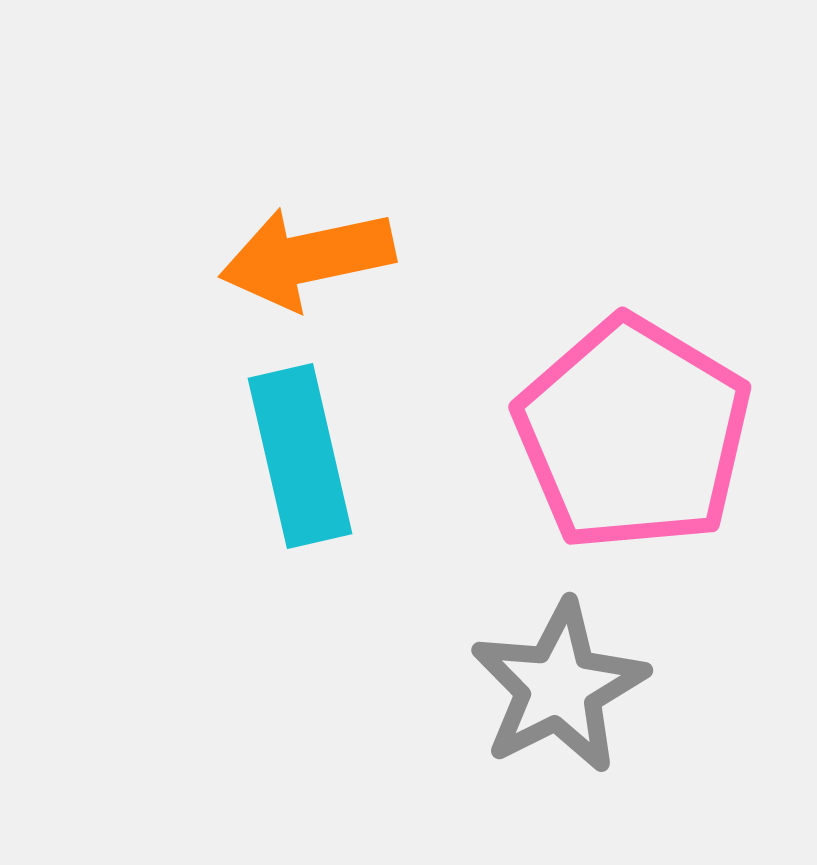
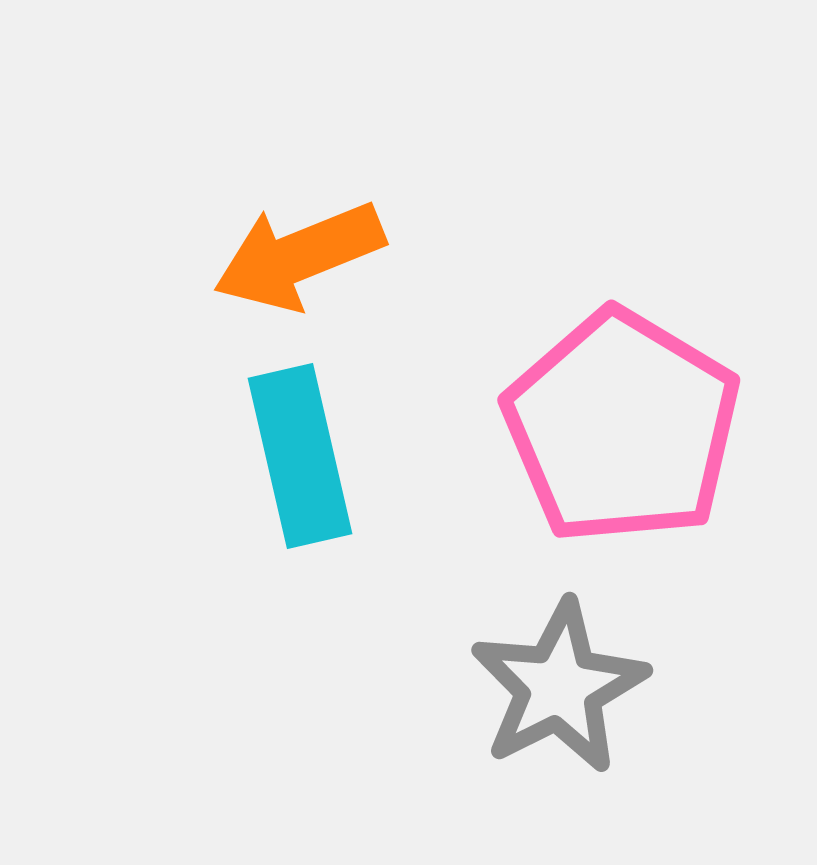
orange arrow: moved 8 px left, 2 px up; rotated 10 degrees counterclockwise
pink pentagon: moved 11 px left, 7 px up
